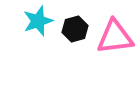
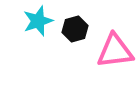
pink triangle: moved 14 px down
